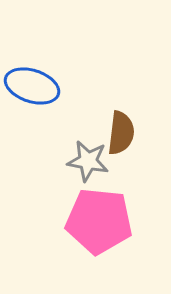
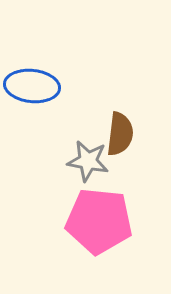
blue ellipse: rotated 12 degrees counterclockwise
brown semicircle: moved 1 px left, 1 px down
